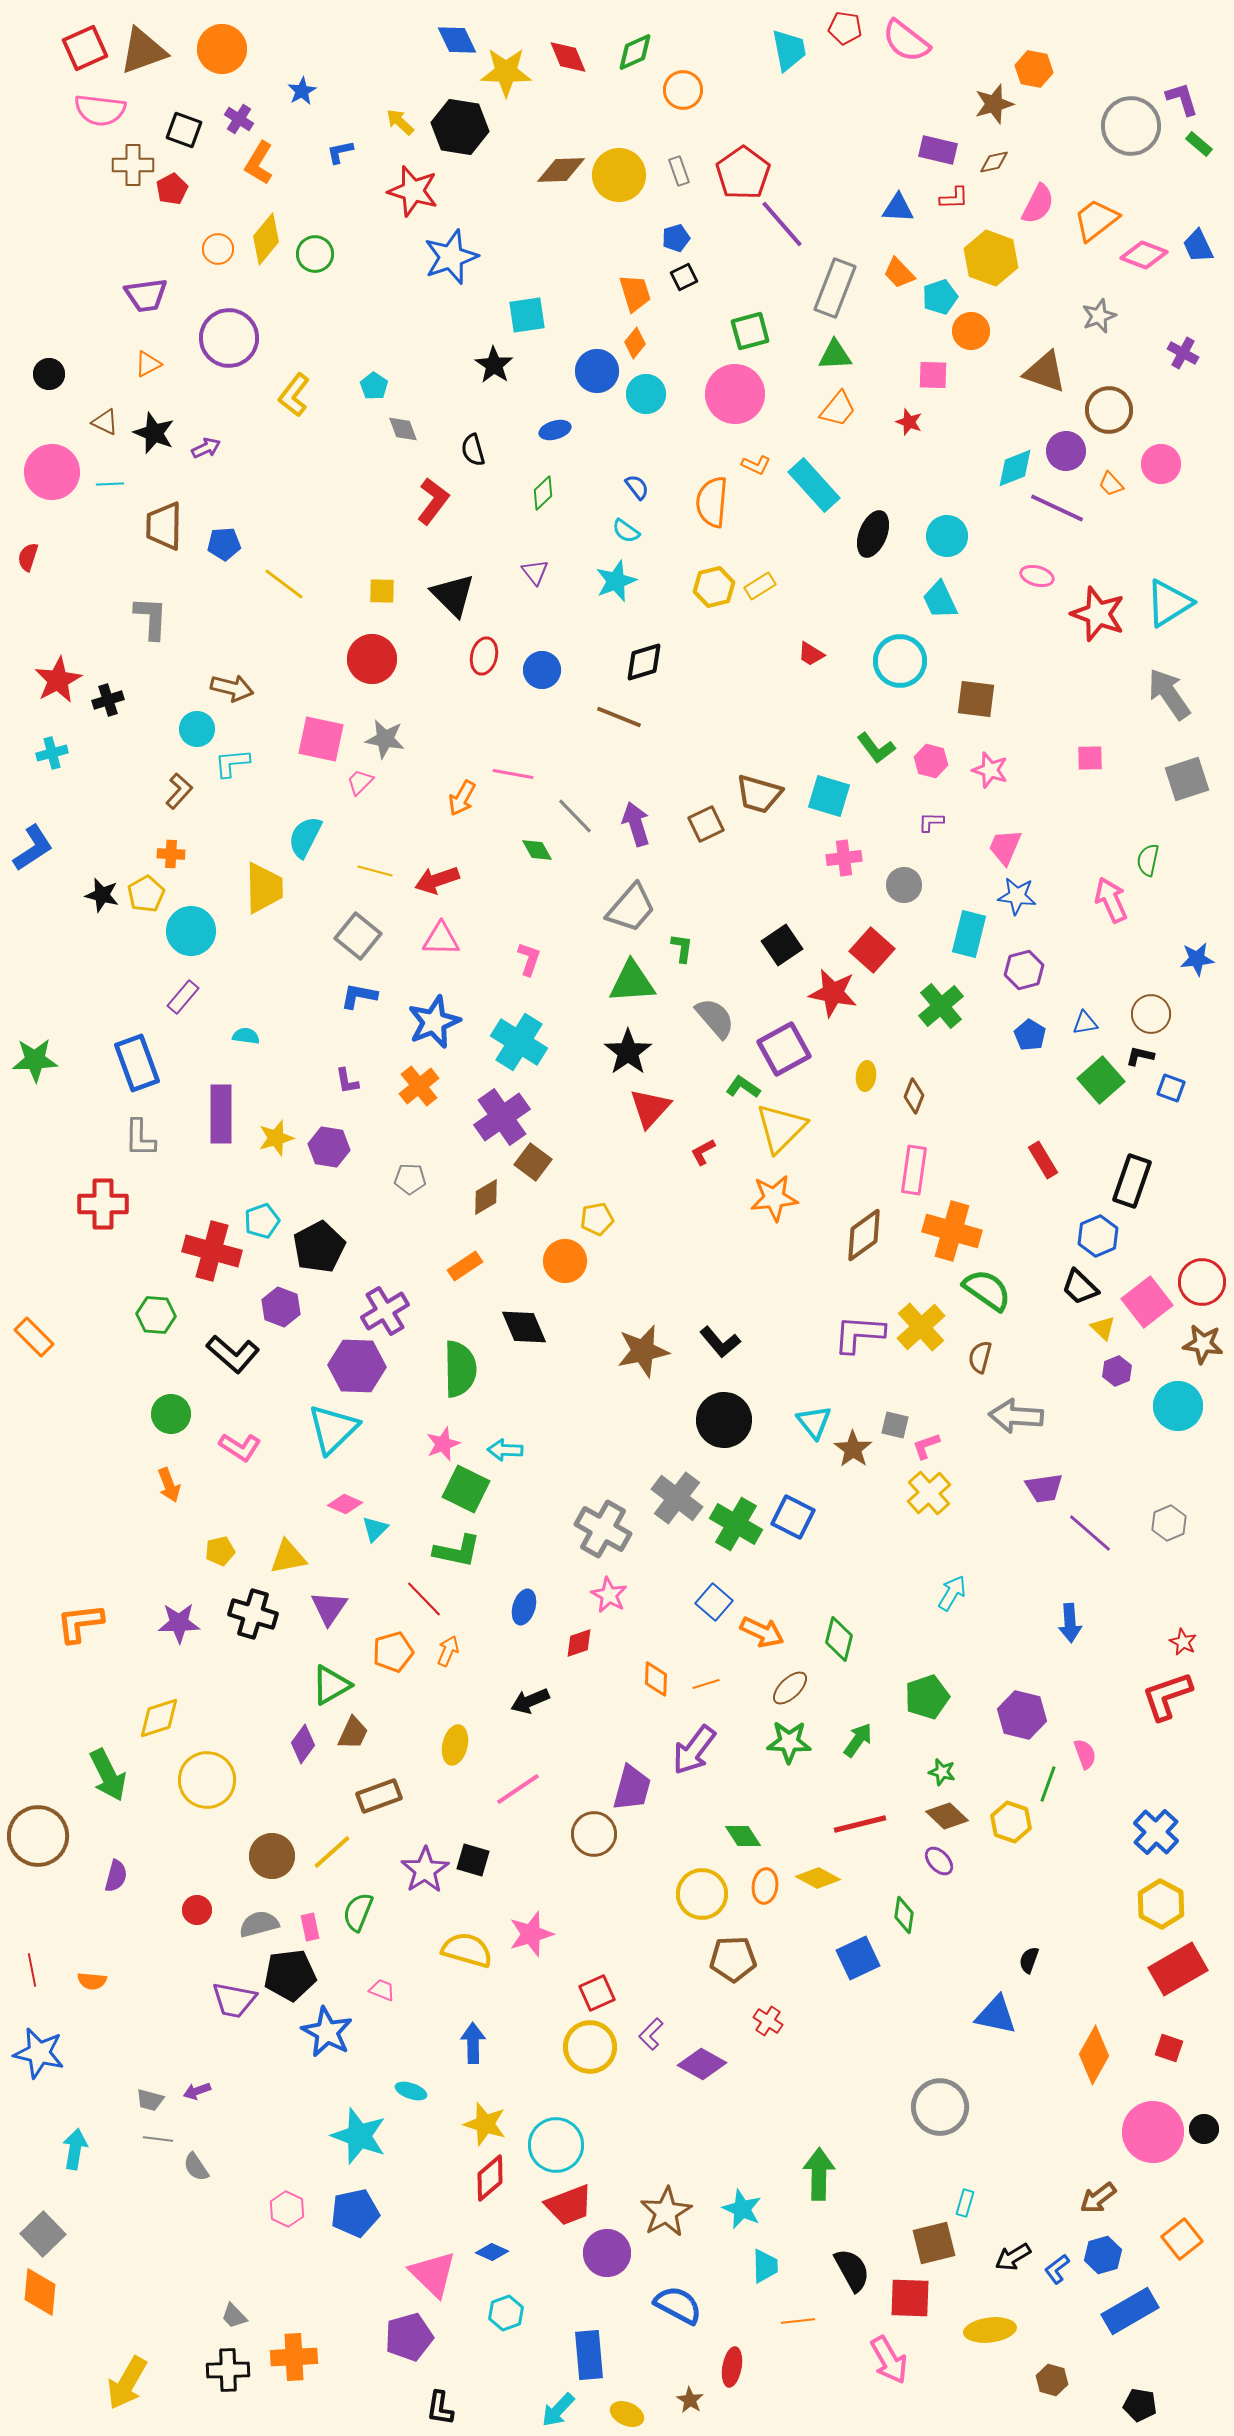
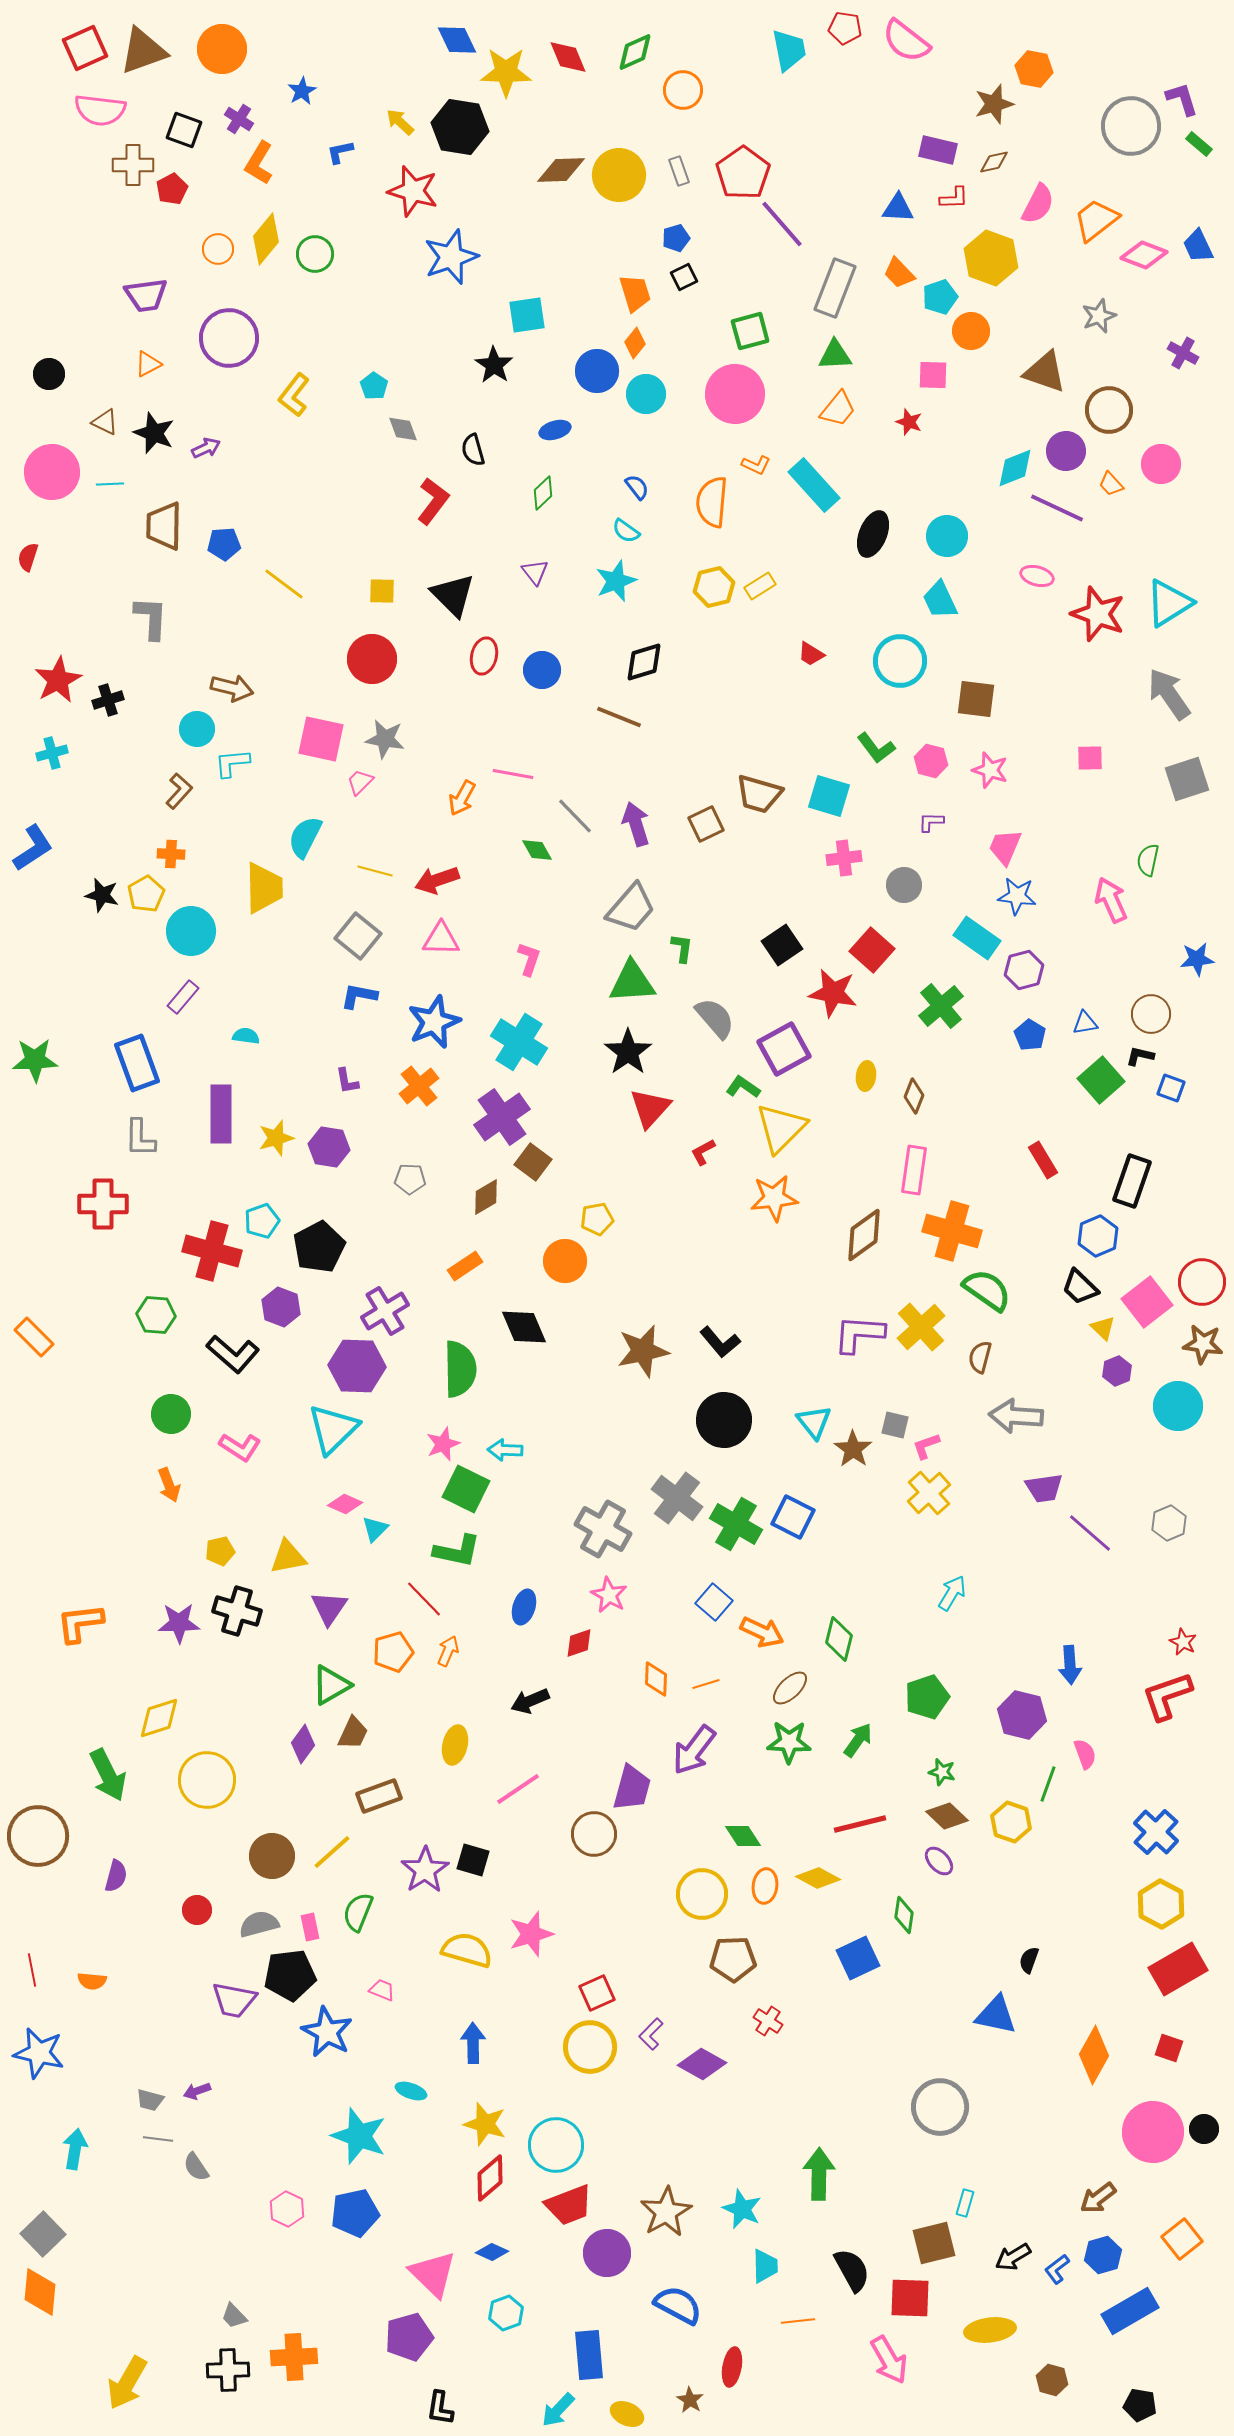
cyan rectangle at (969, 934): moved 8 px right, 4 px down; rotated 69 degrees counterclockwise
black cross at (253, 1614): moved 16 px left, 3 px up
blue arrow at (1070, 1623): moved 42 px down
